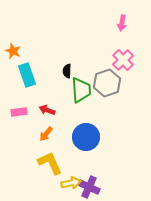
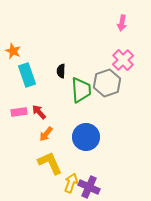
black semicircle: moved 6 px left
red arrow: moved 8 px left, 2 px down; rotated 28 degrees clockwise
yellow arrow: rotated 60 degrees counterclockwise
